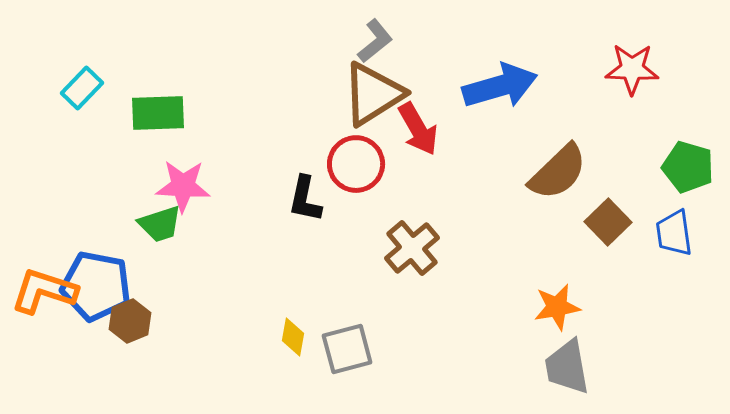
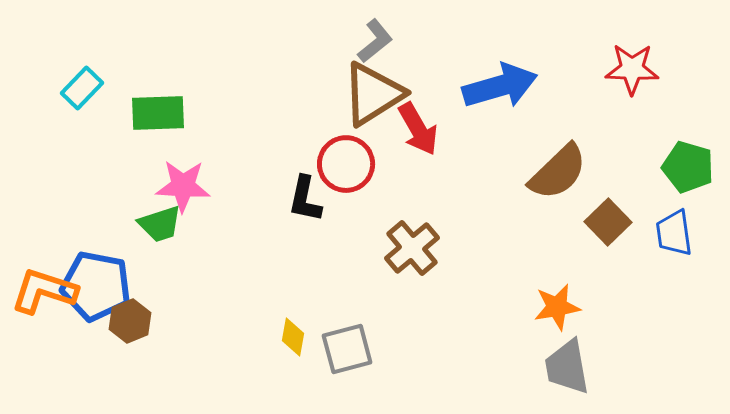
red circle: moved 10 px left
